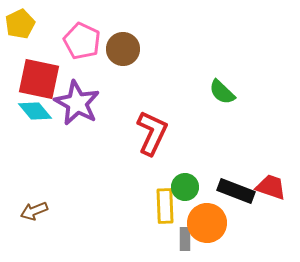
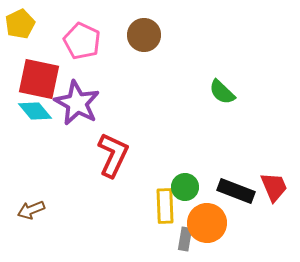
brown circle: moved 21 px right, 14 px up
red L-shape: moved 39 px left, 22 px down
red trapezoid: moved 3 px right; rotated 48 degrees clockwise
brown arrow: moved 3 px left, 1 px up
gray rectangle: rotated 10 degrees clockwise
